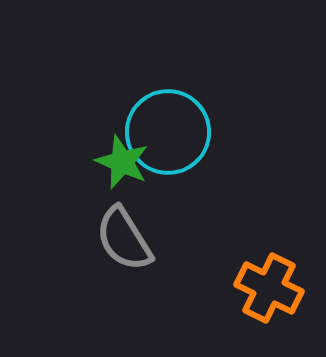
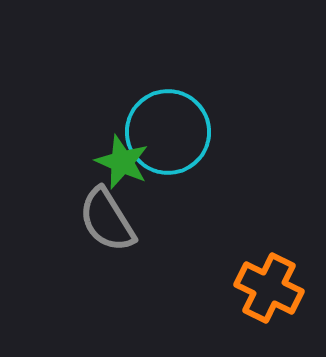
gray semicircle: moved 17 px left, 19 px up
